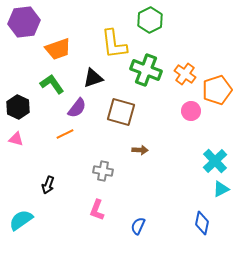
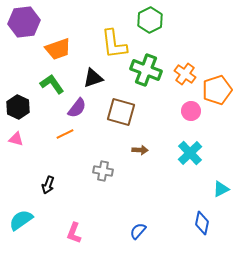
cyan cross: moved 25 px left, 8 px up
pink L-shape: moved 23 px left, 23 px down
blue semicircle: moved 5 px down; rotated 18 degrees clockwise
